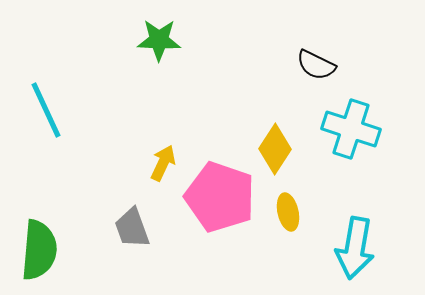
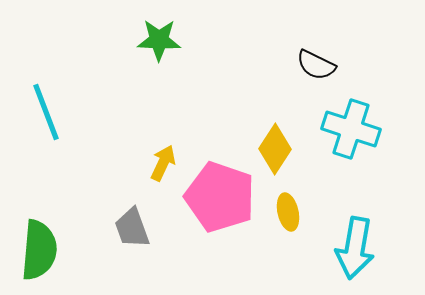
cyan line: moved 2 px down; rotated 4 degrees clockwise
